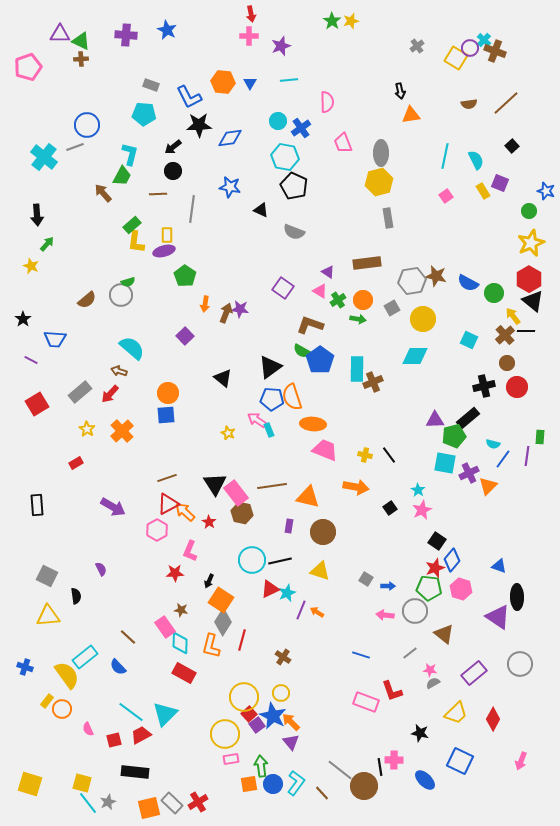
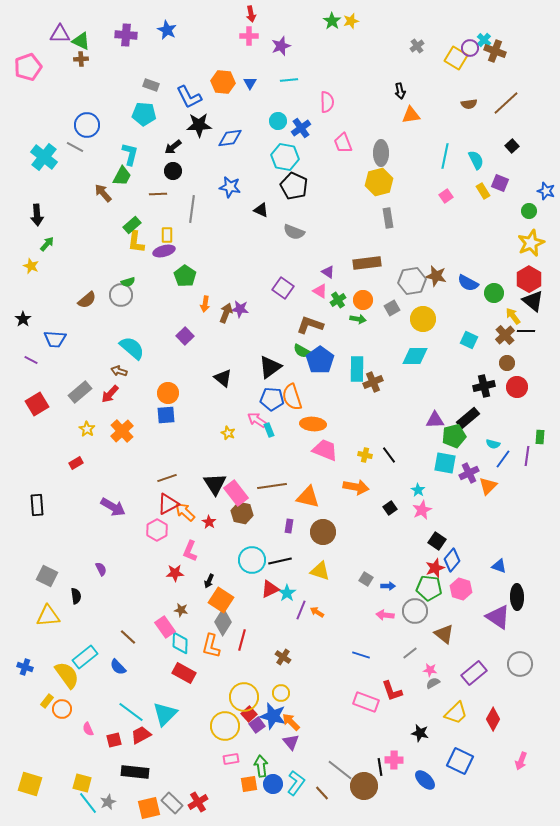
gray line at (75, 147): rotated 48 degrees clockwise
cyan star at (287, 593): rotated 12 degrees counterclockwise
blue star at (273, 716): rotated 12 degrees counterclockwise
yellow circle at (225, 734): moved 8 px up
